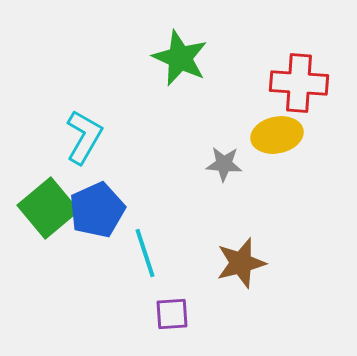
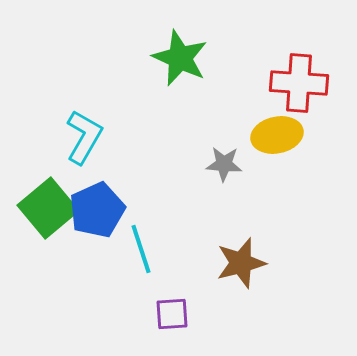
cyan line: moved 4 px left, 4 px up
